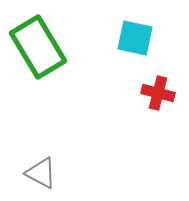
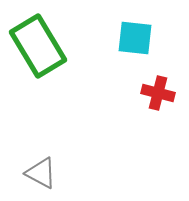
cyan square: rotated 6 degrees counterclockwise
green rectangle: moved 1 px up
